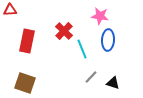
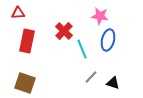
red triangle: moved 8 px right, 3 px down
blue ellipse: rotated 10 degrees clockwise
